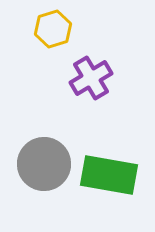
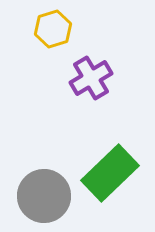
gray circle: moved 32 px down
green rectangle: moved 1 px right, 2 px up; rotated 54 degrees counterclockwise
